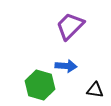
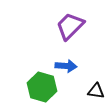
green hexagon: moved 2 px right, 2 px down
black triangle: moved 1 px right, 1 px down
